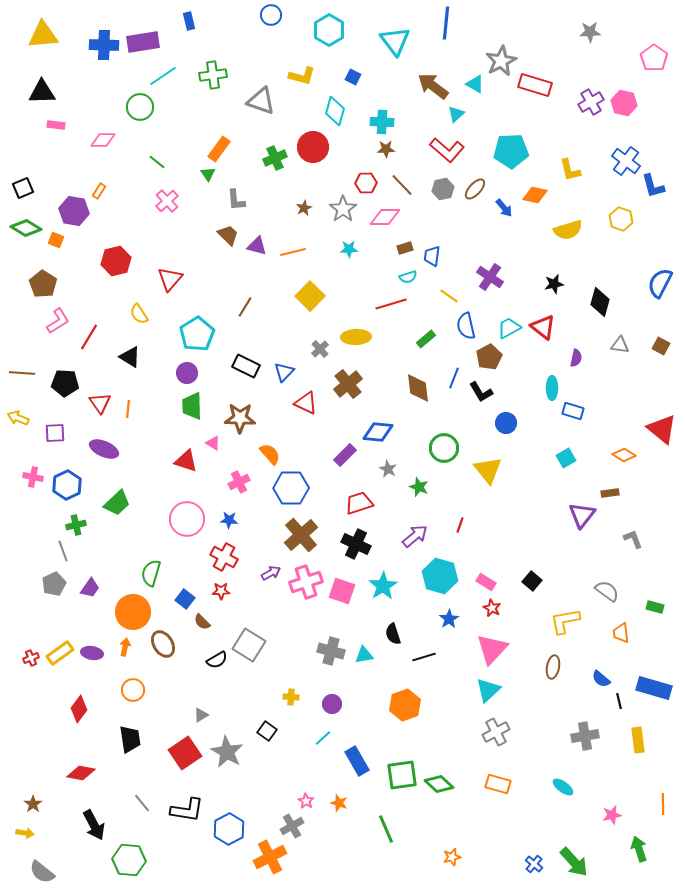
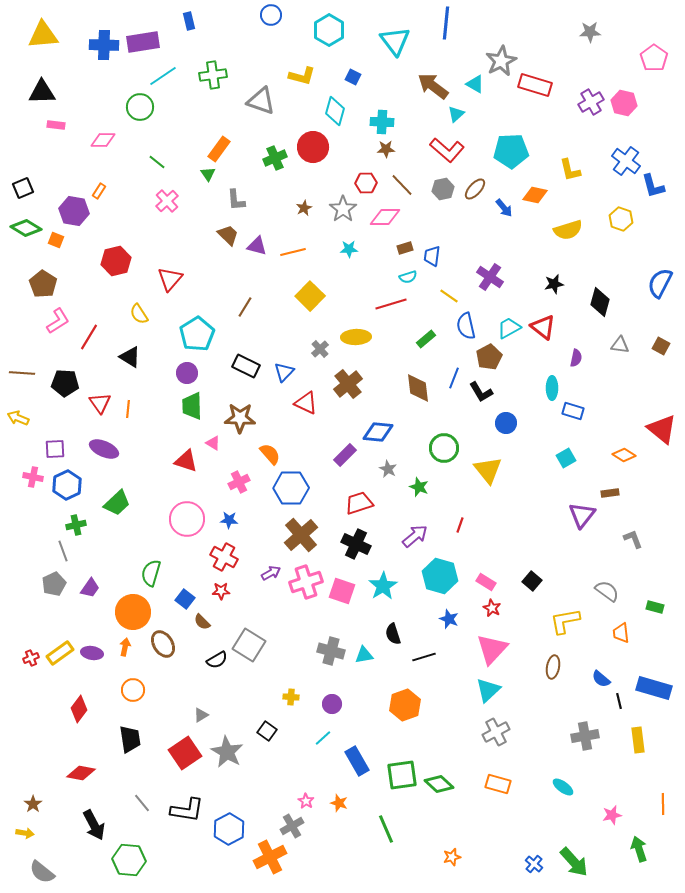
purple square at (55, 433): moved 16 px down
blue star at (449, 619): rotated 18 degrees counterclockwise
